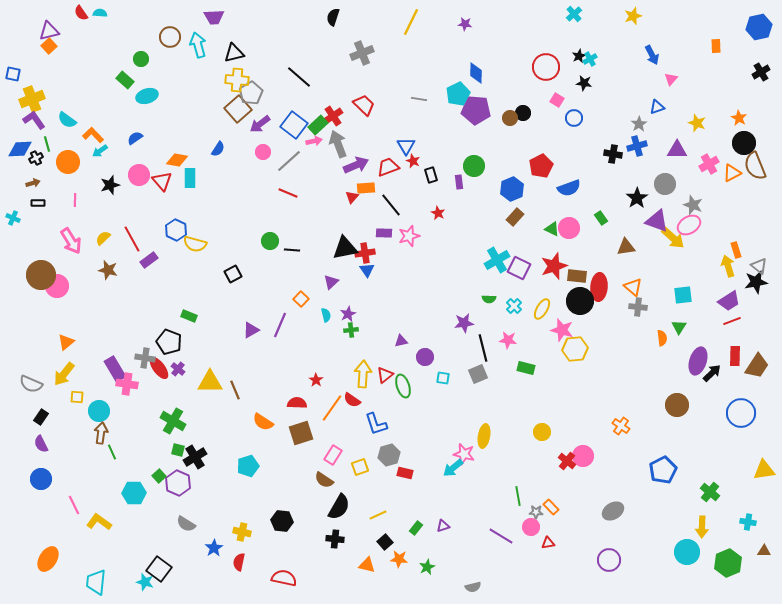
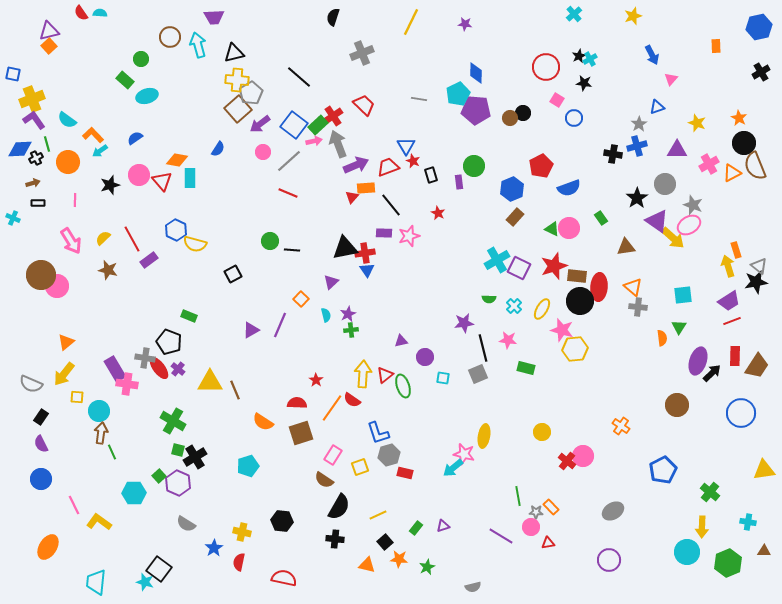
purple triangle at (657, 221): rotated 15 degrees clockwise
blue L-shape at (376, 424): moved 2 px right, 9 px down
orange ellipse at (48, 559): moved 12 px up
